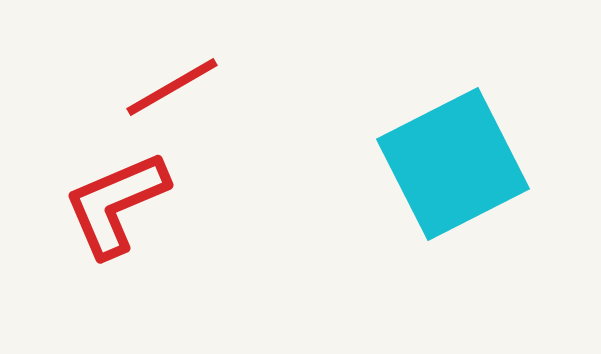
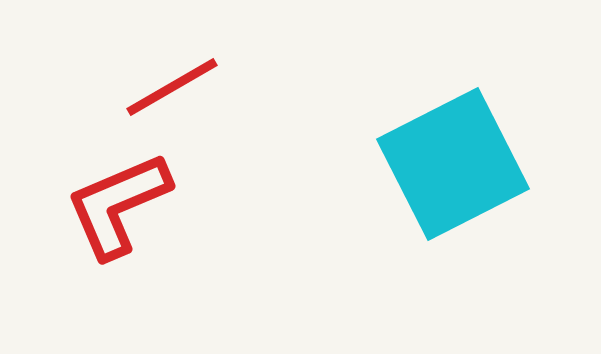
red L-shape: moved 2 px right, 1 px down
